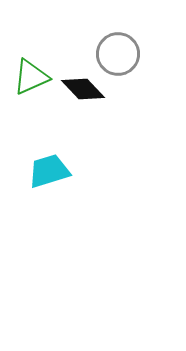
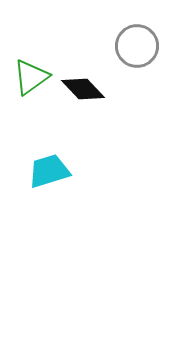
gray circle: moved 19 px right, 8 px up
green triangle: rotated 12 degrees counterclockwise
